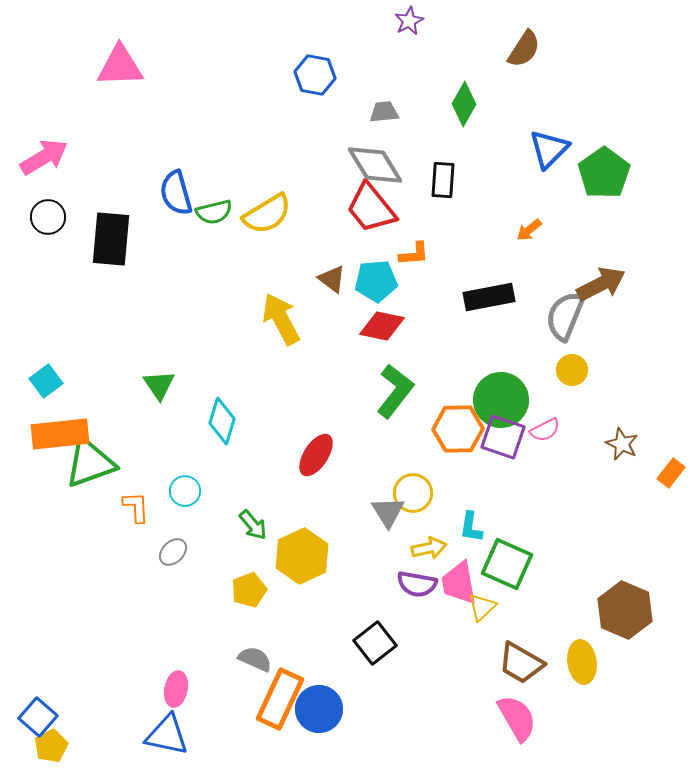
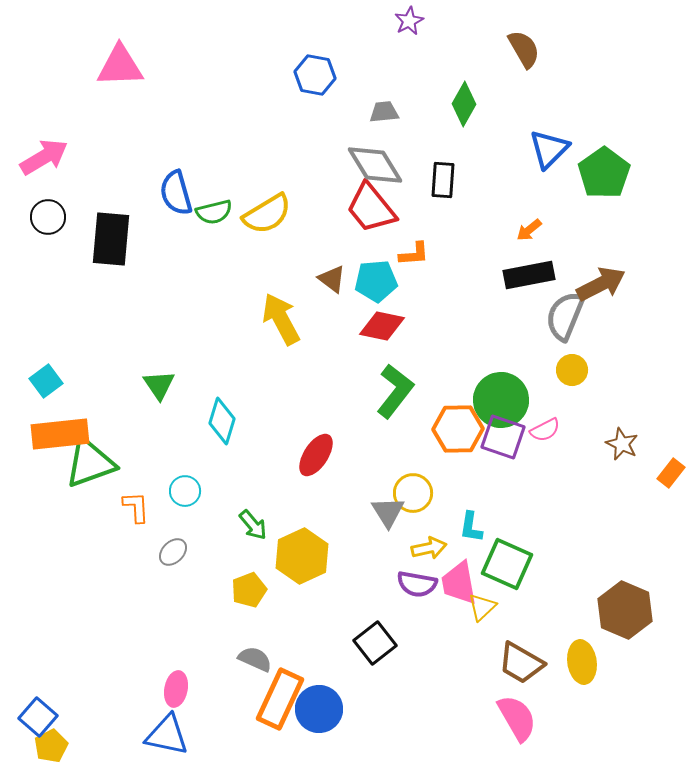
brown semicircle at (524, 49): rotated 63 degrees counterclockwise
black rectangle at (489, 297): moved 40 px right, 22 px up
